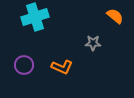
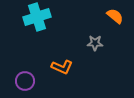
cyan cross: moved 2 px right
gray star: moved 2 px right
purple circle: moved 1 px right, 16 px down
